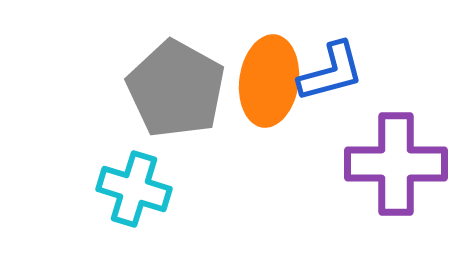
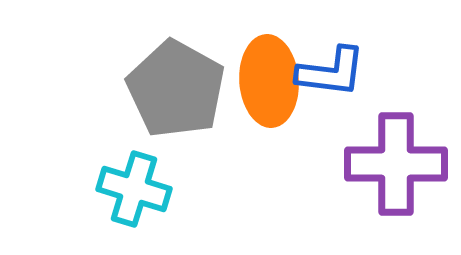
blue L-shape: rotated 22 degrees clockwise
orange ellipse: rotated 12 degrees counterclockwise
